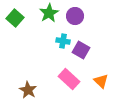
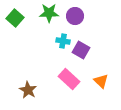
green star: rotated 30 degrees clockwise
